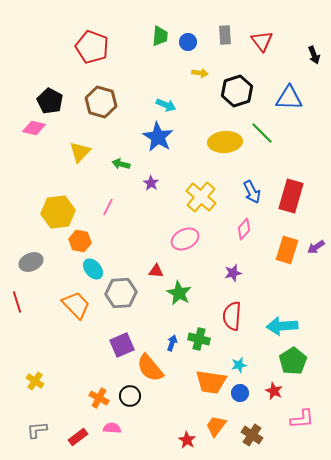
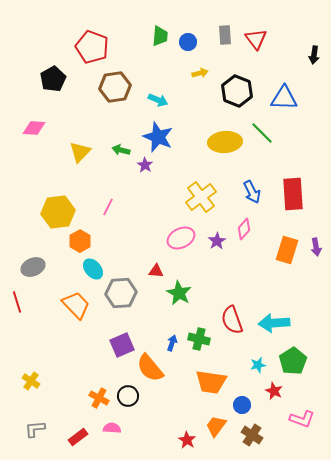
red triangle at (262, 41): moved 6 px left, 2 px up
black arrow at (314, 55): rotated 30 degrees clockwise
yellow arrow at (200, 73): rotated 21 degrees counterclockwise
black hexagon at (237, 91): rotated 20 degrees counterclockwise
blue triangle at (289, 98): moved 5 px left
black pentagon at (50, 101): moved 3 px right, 22 px up; rotated 15 degrees clockwise
brown hexagon at (101, 102): moved 14 px right, 15 px up; rotated 24 degrees counterclockwise
cyan arrow at (166, 105): moved 8 px left, 5 px up
pink diamond at (34, 128): rotated 10 degrees counterclockwise
blue star at (158, 137): rotated 8 degrees counterclockwise
green arrow at (121, 164): moved 14 px up
purple star at (151, 183): moved 6 px left, 18 px up
red rectangle at (291, 196): moved 2 px right, 2 px up; rotated 20 degrees counterclockwise
yellow cross at (201, 197): rotated 12 degrees clockwise
pink ellipse at (185, 239): moved 4 px left, 1 px up
orange hexagon at (80, 241): rotated 20 degrees clockwise
purple arrow at (316, 247): rotated 66 degrees counterclockwise
gray ellipse at (31, 262): moved 2 px right, 5 px down
purple star at (233, 273): moved 16 px left, 32 px up; rotated 18 degrees counterclockwise
red semicircle at (232, 316): moved 4 px down; rotated 24 degrees counterclockwise
cyan arrow at (282, 326): moved 8 px left, 3 px up
cyan star at (239, 365): moved 19 px right
yellow cross at (35, 381): moved 4 px left
blue circle at (240, 393): moved 2 px right, 12 px down
black circle at (130, 396): moved 2 px left
pink L-shape at (302, 419): rotated 25 degrees clockwise
gray L-shape at (37, 430): moved 2 px left, 1 px up
